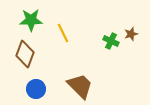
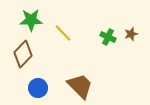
yellow line: rotated 18 degrees counterclockwise
green cross: moved 3 px left, 4 px up
brown diamond: moved 2 px left; rotated 24 degrees clockwise
blue circle: moved 2 px right, 1 px up
